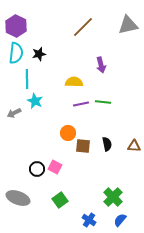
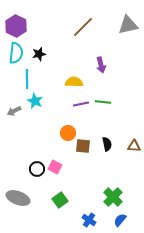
gray arrow: moved 2 px up
